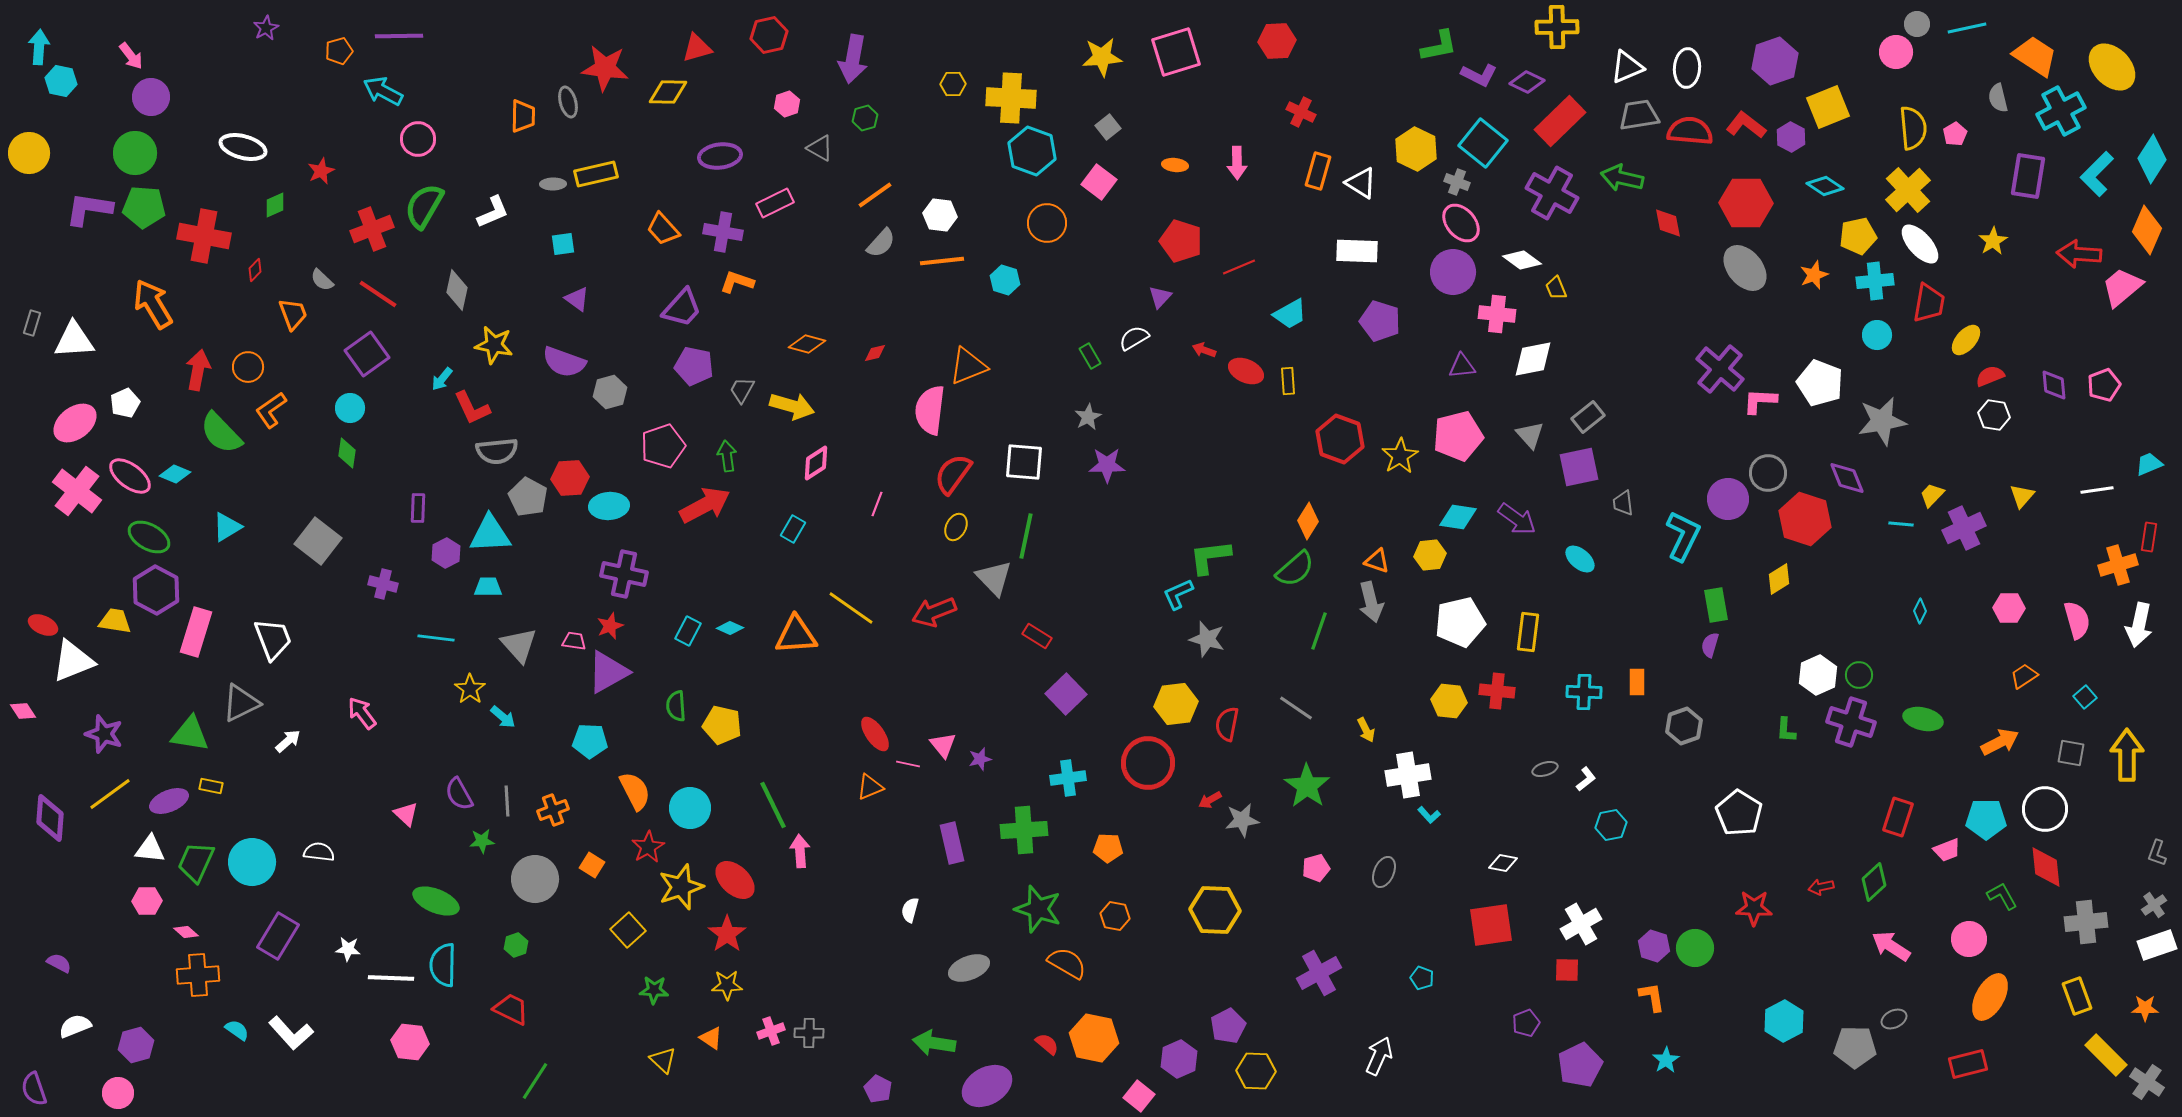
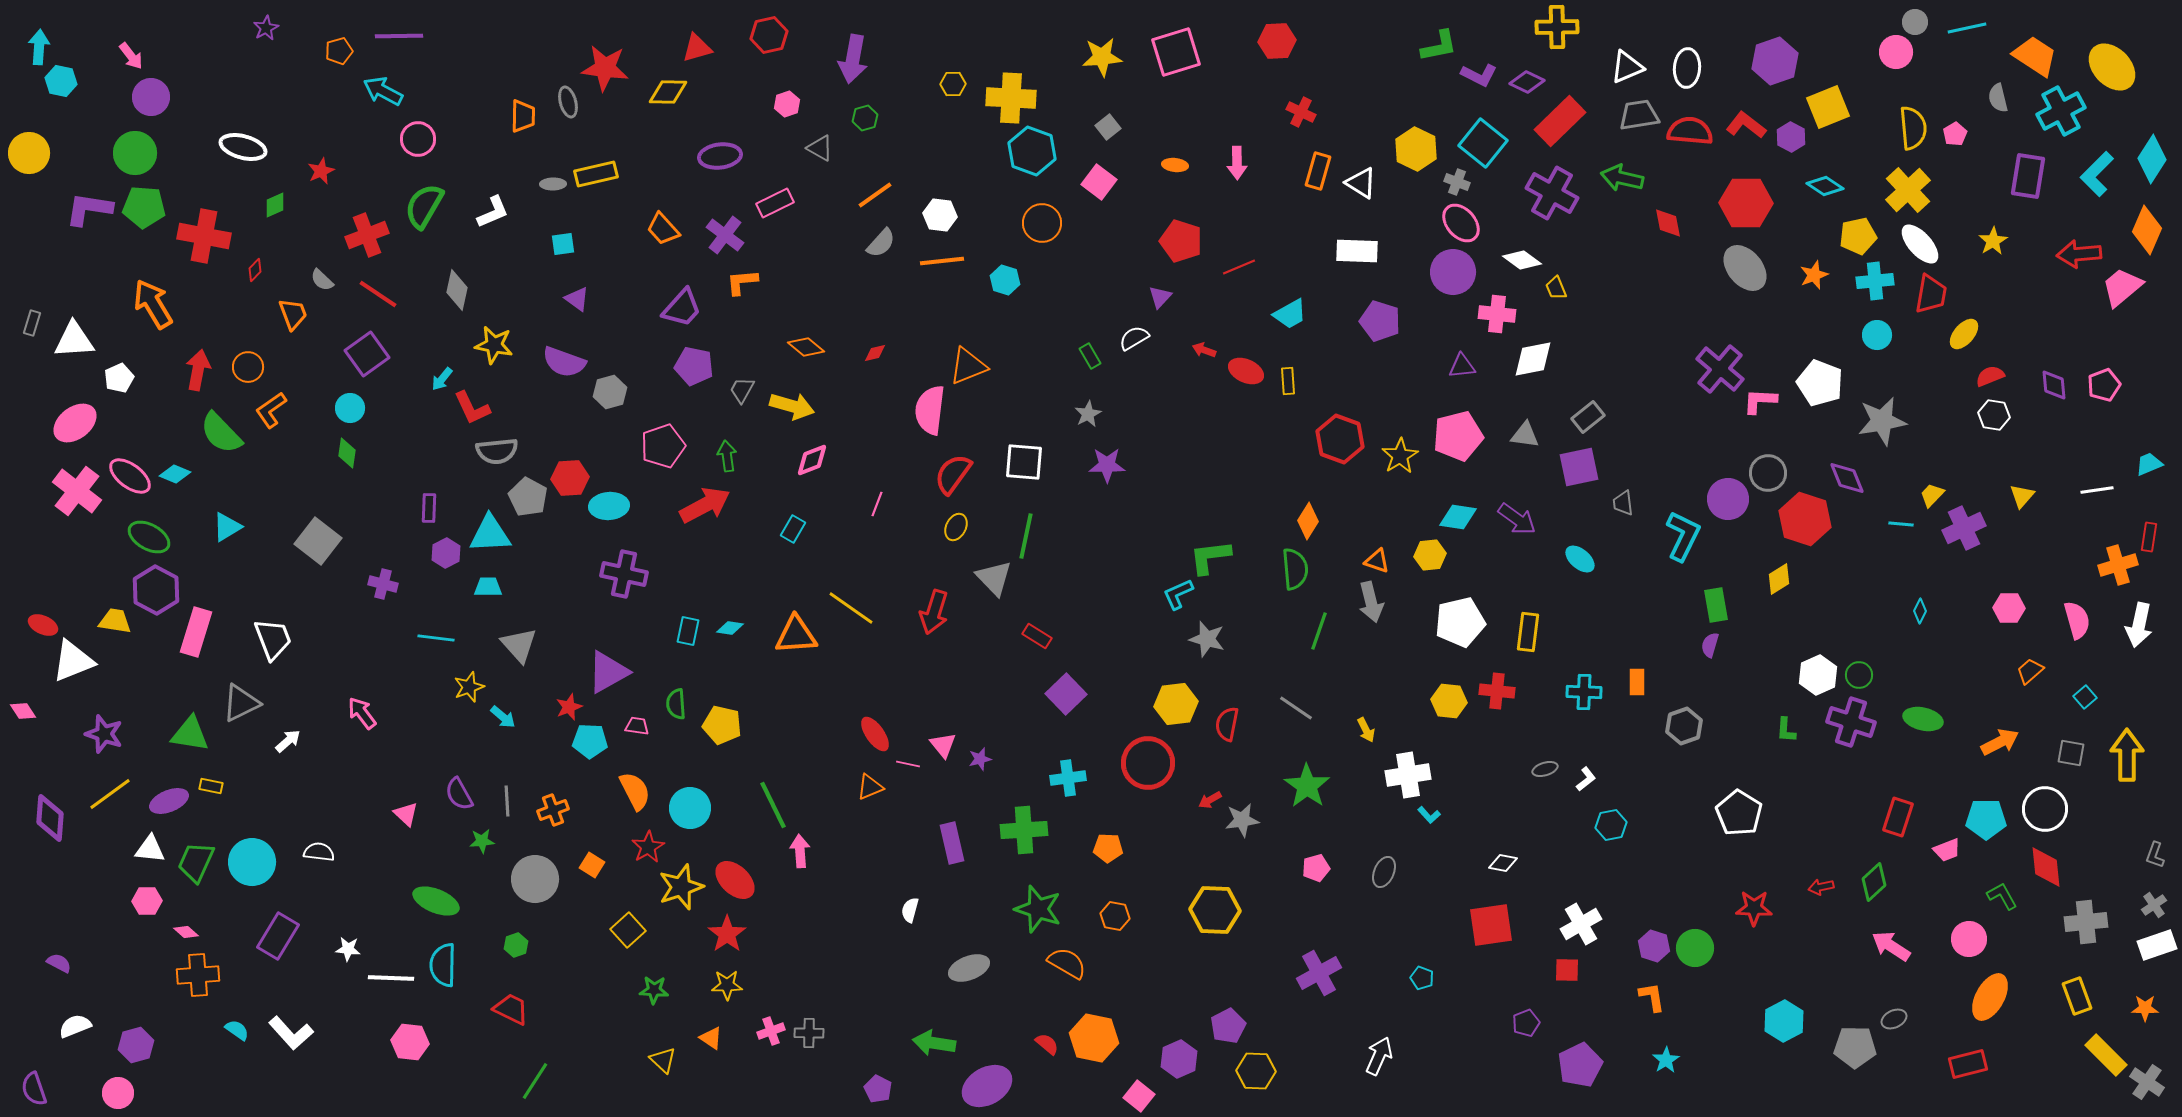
gray circle at (1917, 24): moved 2 px left, 2 px up
orange circle at (1047, 223): moved 5 px left
red cross at (372, 229): moved 5 px left, 6 px down
purple cross at (723, 232): moved 2 px right, 3 px down; rotated 27 degrees clockwise
red arrow at (2079, 254): rotated 9 degrees counterclockwise
orange L-shape at (737, 282): moved 5 px right; rotated 24 degrees counterclockwise
red trapezoid at (1929, 303): moved 2 px right, 9 px up
yellow ellipse at (1966, 340): moved 2 px left, 6 px up
orange diamond at (807, 344): moved 1 px left, 3 px down; rotated 24 degrees clockwise
white pentagon at (125, 403): moved 6 px left, 25 px up
gray star at (1088, 417): moved 3 px up
gray triangle at (1530, 435): moved 5 px left; rotated 40 degrees counterclockwise
pink diamond at (816, 463): moved 4 px left, 3 px up; rotated 12 degrees clockwise
purple rectangle at (418, 508): moved 11 px right
green semicircle at (1295, 569): rotated 54 degrees counterclockwise
red arrow at (934, 612): rotated 51 degrees counterclockwise
red star at (610, 626): moved 41 px left, 81 px down
cyan diamond at (730, 628): rotated 16 degrees counterclockwise
cyan rectangle at (688, 631): rotated 16 degrees counterclockwise
pink trapezoid at (574, 641): moved 63 px right, 85 px down
orange trapezoid at (2024, 676): moved 6 px right, 5 px up; rotated 8 degrees counterclockwise
yellow star at (470, 689): moved 1 px left, 2 px up; rotated 16 degrees clockwise
green semicircle at (676, 706): moved 2 px up
gray L-shape at (2157, 853): moved 2 px left, 2 px down
